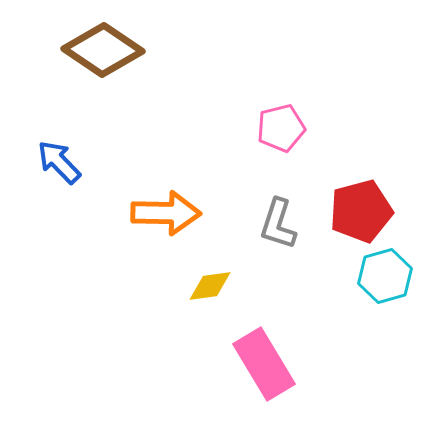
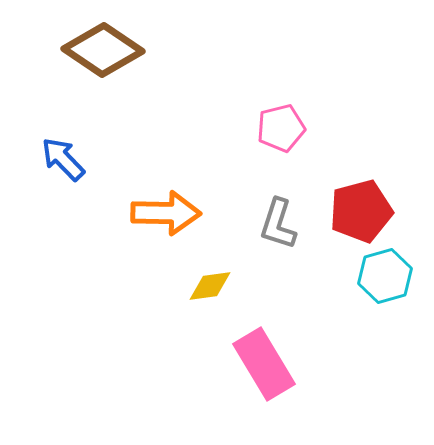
blue arrow: moved 4 px right, 3 px up
